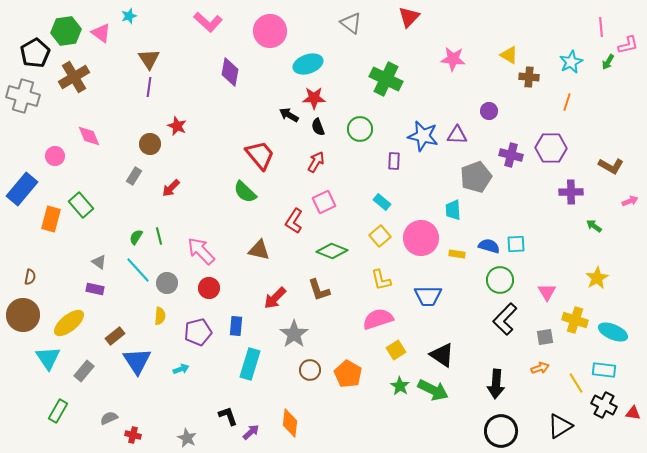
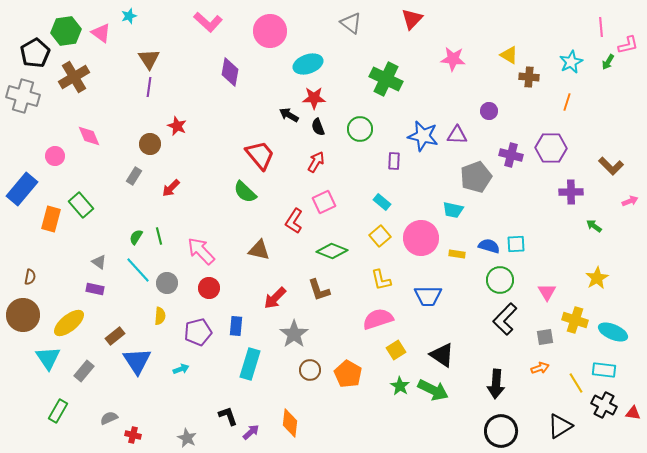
red triangle at (409, 17): moved 3 px right, 2 px down
brown L-shape at (611, 166): rotated 15 degrees clockwise
cyan trapezoid at (453, 210): rotated 75 degrees counterclockwise
